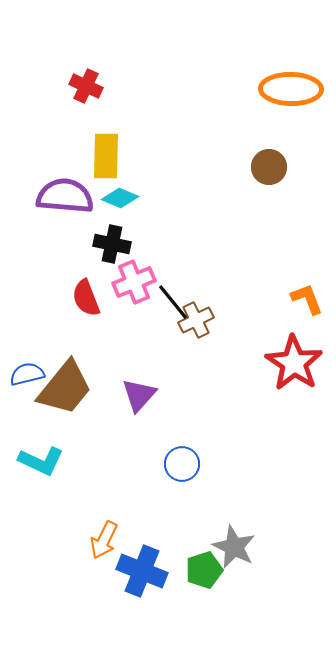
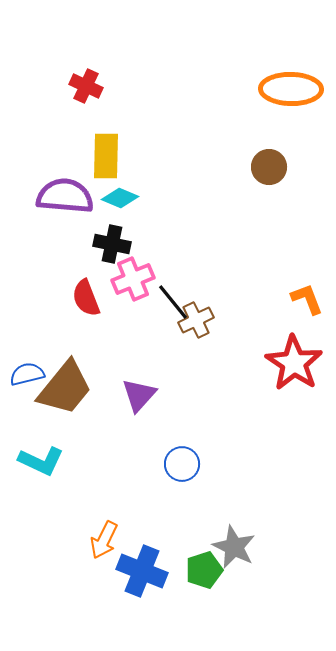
pink cross: moved 1 px left, 3 px up
